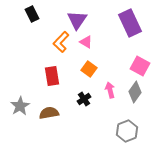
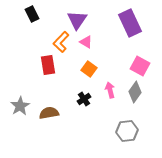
red rectangle: moved 4 px left, 11 px up
gray hexagon: rotated 15 degrees clockwise
